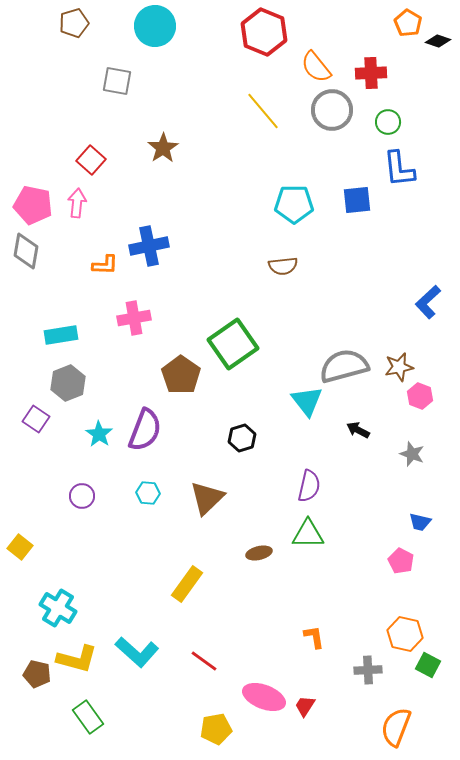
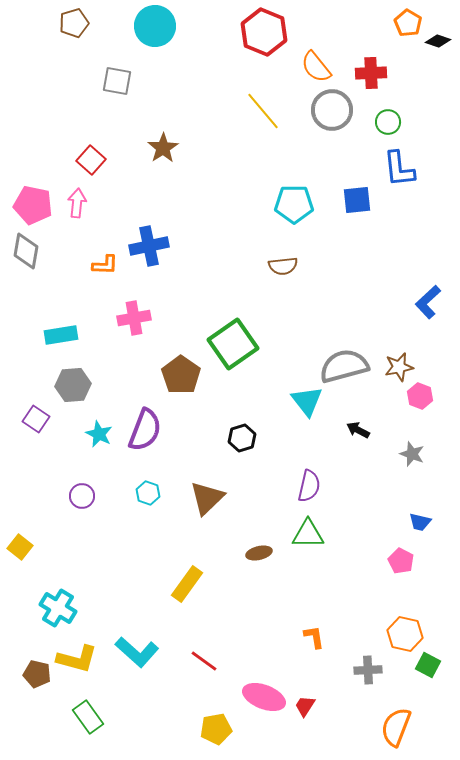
gray hexagon at (68, 383): moved 5 px right, 2 px down; rotated 16 degrees clockwise
cyan star at (99, 434): rotated 8 degrees counterclockwise
cyan hexagon at (148, 493): rotated 15 degrees clockwise
